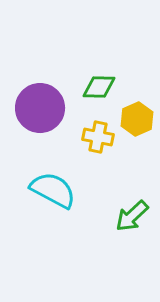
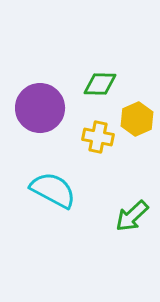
green diamond: moved 1 px right, 3 px up
